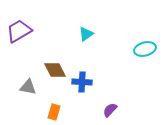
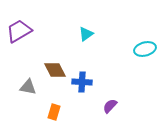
purple semicircle: moved 4 px up
